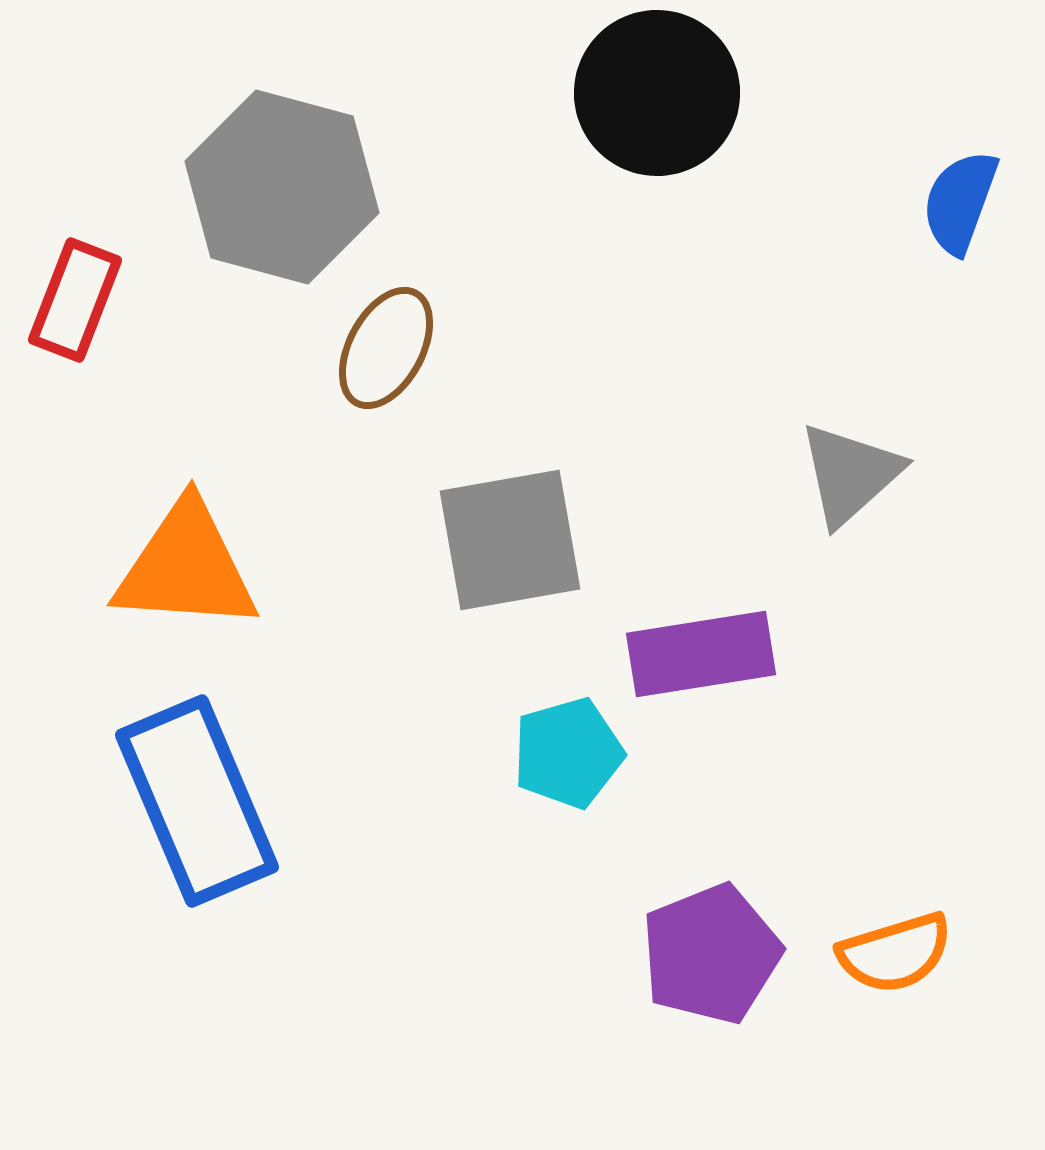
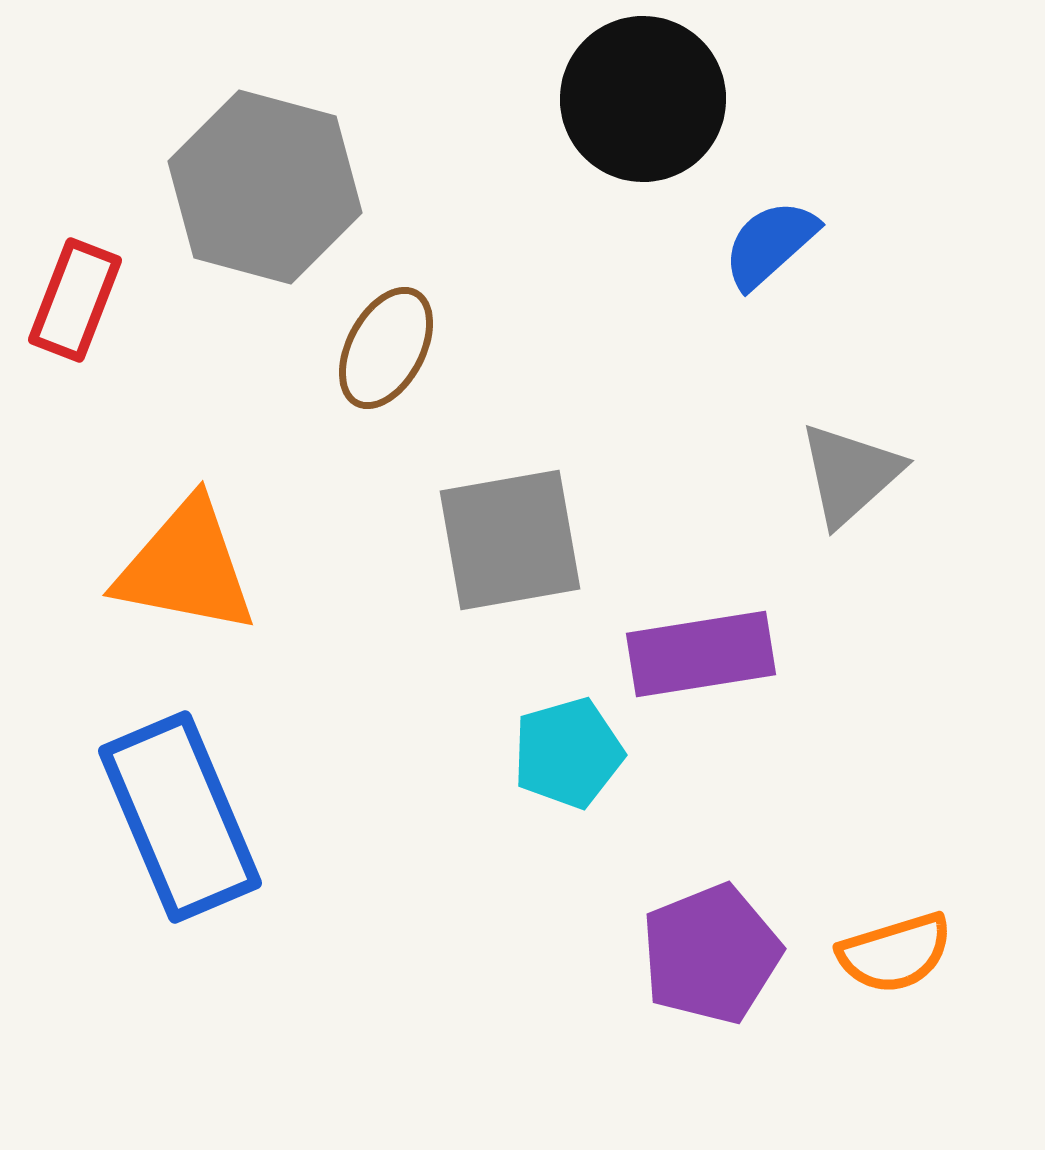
black circle: moved 14 px left, 6 px down
gray hexagon: moved 17 px left
blue semicircle: moved 190 px left, 42 px down; rotated 28 degrees clockwise
orange triangle: rotated 7 degrees clockwise
blue rectangle: moved 17 px left, 16 px down
